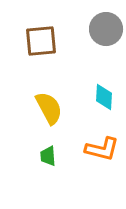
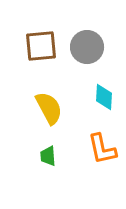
gray circle: moved 19 px left, 18 px down
brown square: moved 5 px down
orange L-shape: rotated 64 degrees clockwise
